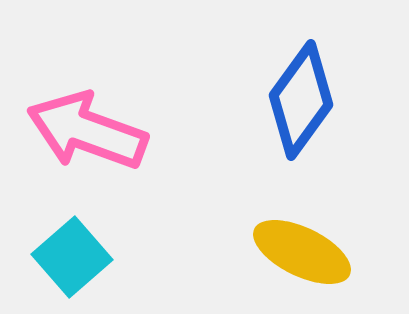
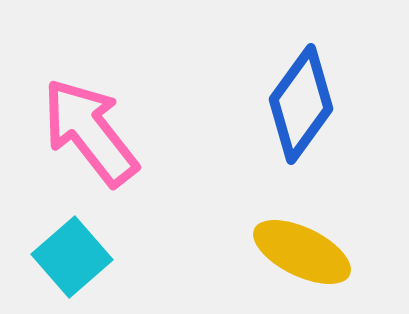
blue diamond: moved 4 px down
pink arrow: moved 3 px right, 1 px down; rotated 32 degrees clockwise
